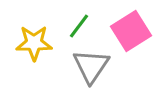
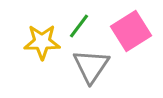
yellow star: moved 8 px right, 1 px up
